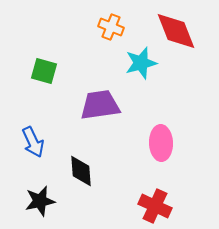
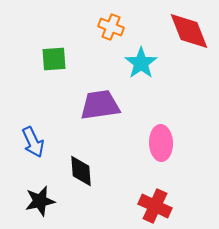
red diamond: moved 13 px right
cyan star: rotated 20 degrees counterclockwise
green square: moved 10 px right, 12 px up; rotated 20 degrees counterclockwise
